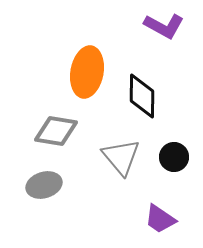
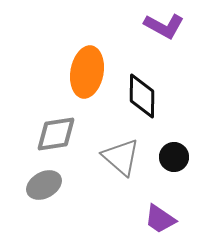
gray diamond: moved 3 px down; rotated 18 degrees counterclockwise
gray triangle: rotated 9 degrees counterclockwise
gray ellipse: rotated 12 degrees counterclockwise
